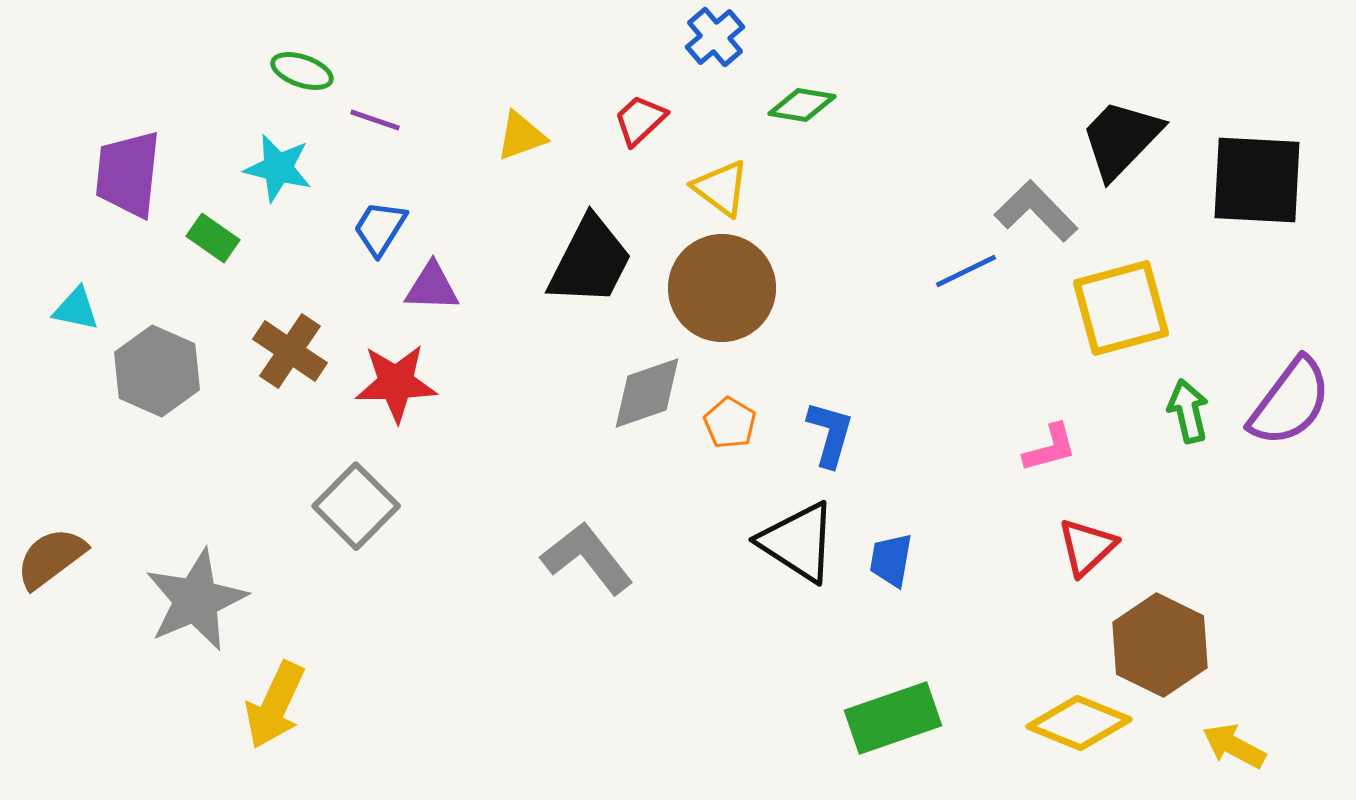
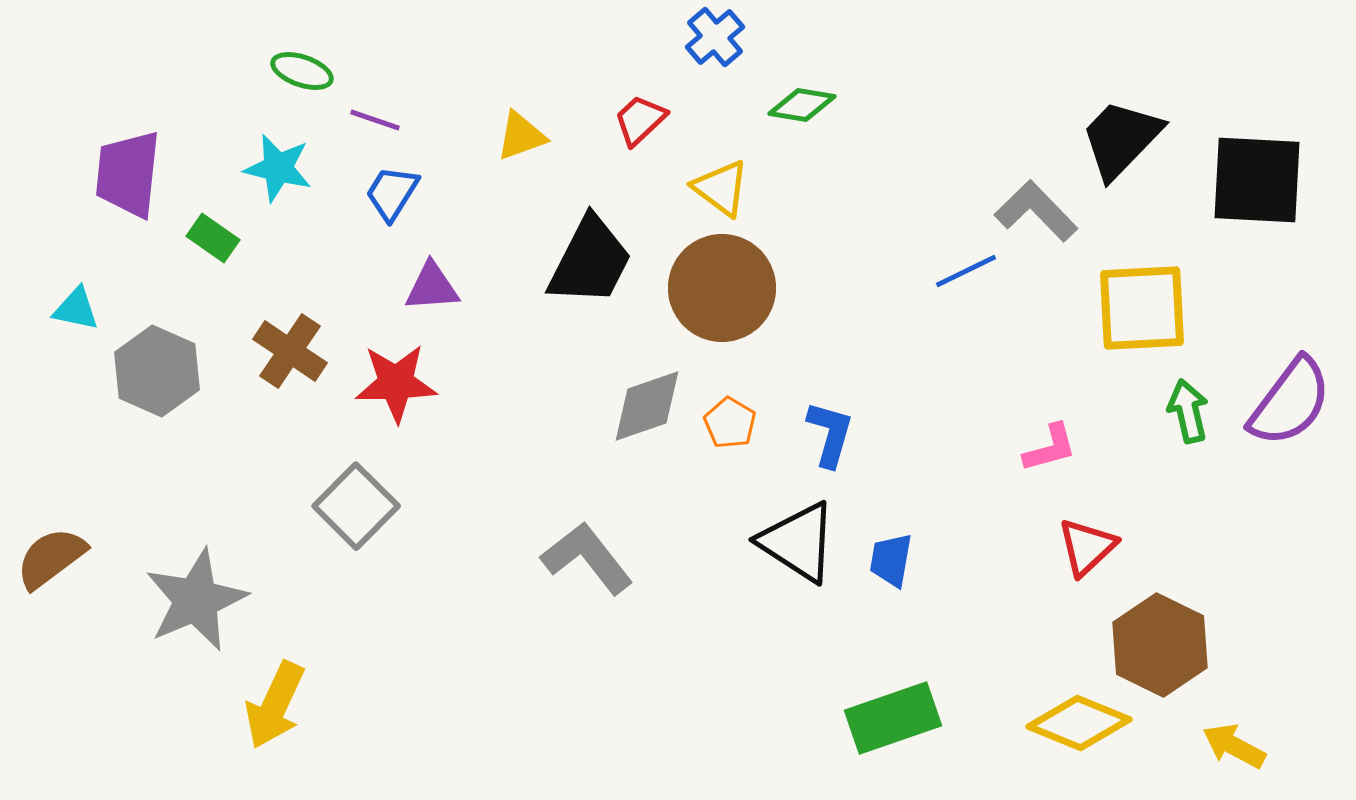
blue trapezoid at (380, 228): moved 12 px right, 35 px up
purple triangle at (432, 287): rotated 6 degrees counterclockwise
yellow square at (1121, 308): moved 21 px right; rotated 12 degrees clockwise
gray diamond at (647, 393): moved 13 px down
